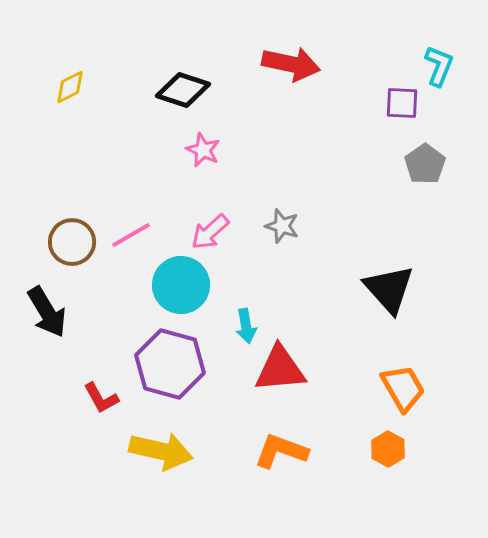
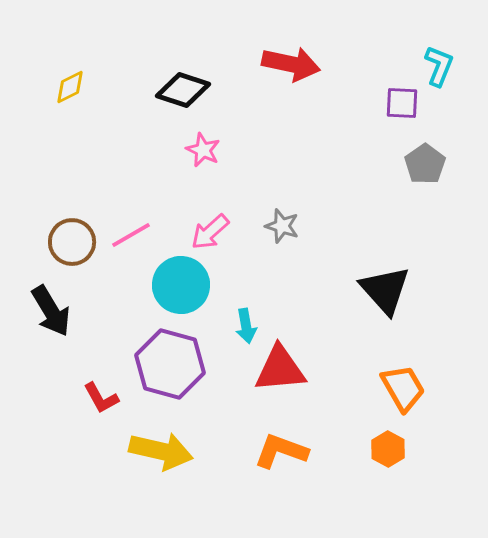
black triangle: moved 4 px left, 1 px down
black arrow: moved 4 px right, 1 px up
